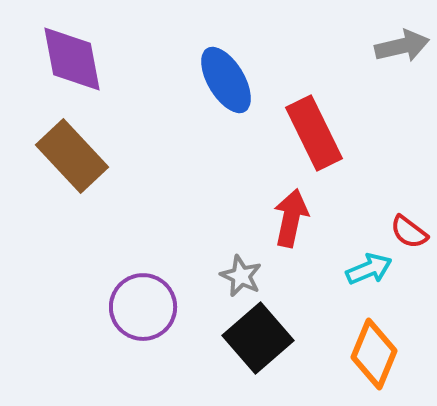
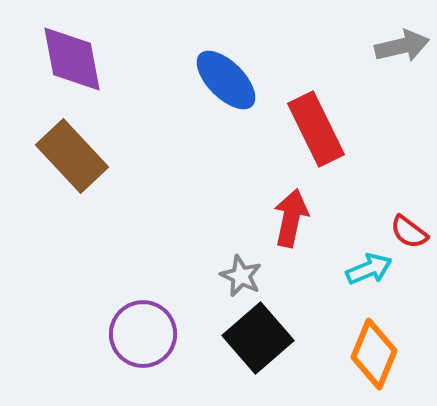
blue ellipse: rotated 14 degrees counterclockwise
red rectangle: moved 2 px right, 4 px up
purple circle: moved 27 px down
